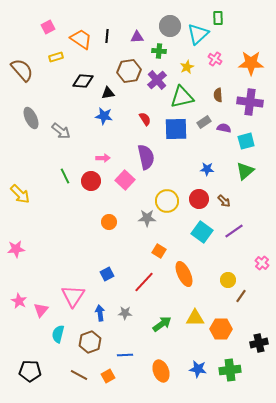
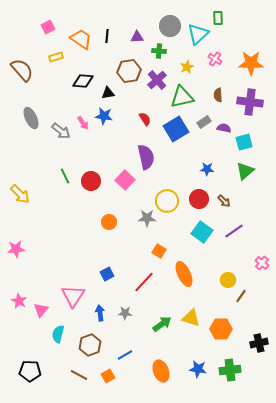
blue square at (176, 129): rotated 30 degrees counterclockwise
cyan square at (246, 141): moved 2 px left, 1 px down
pink arrow at (103, 158): moved 20 px left, 35 px up; rotated 56 degrees clockwise
yellow triangle at (195, 318): moved 4 px left; rotated 18 degrees clockwise
brown hexagon at (90, 342): moved 3 px down
blue line at (125, 355): rotated 28 degrees counterclockwise
